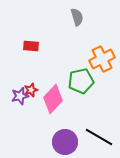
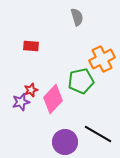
purple star: moved 1 px right, 6 px down
black line: moved 1 px left, 3 px up
